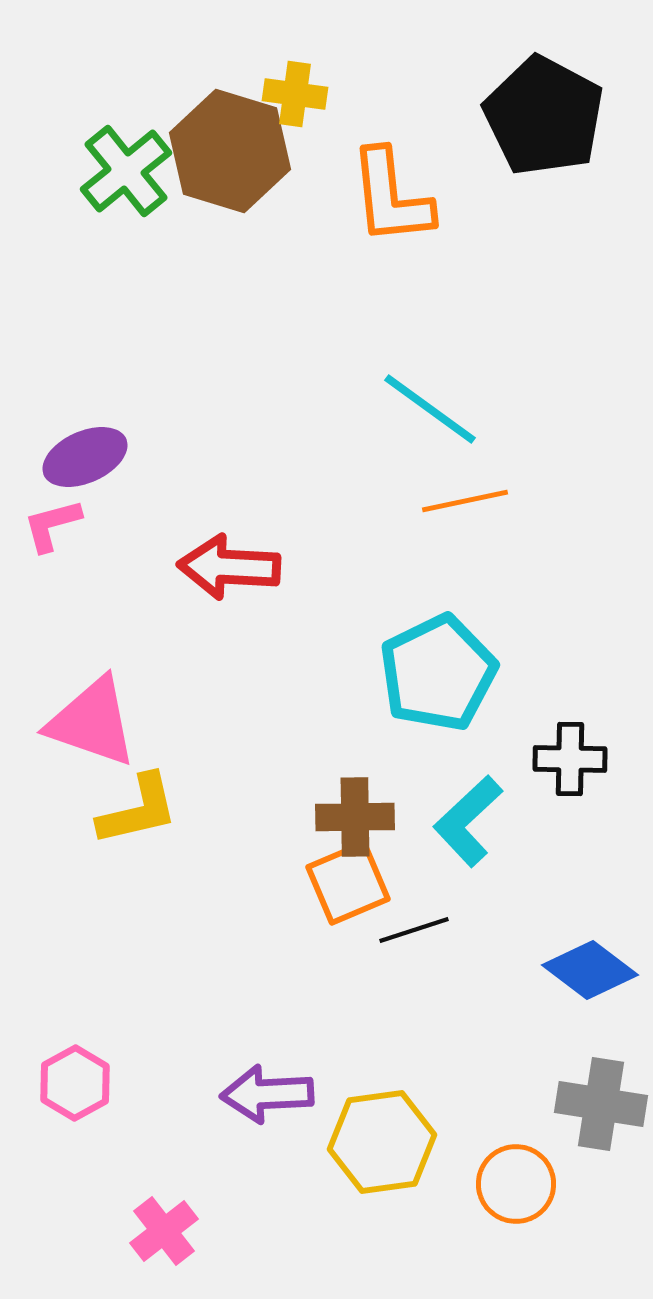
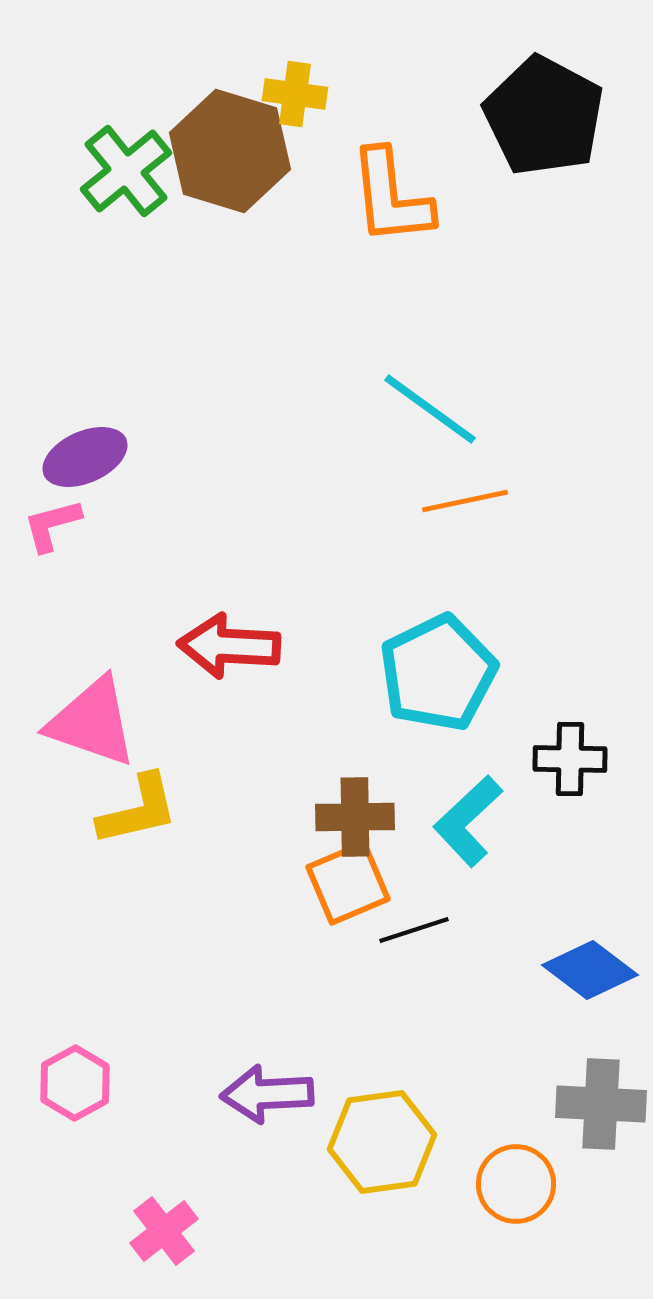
red arrow: moved 79 px down
gray cross: rotated 6 degrees counterclockwise
